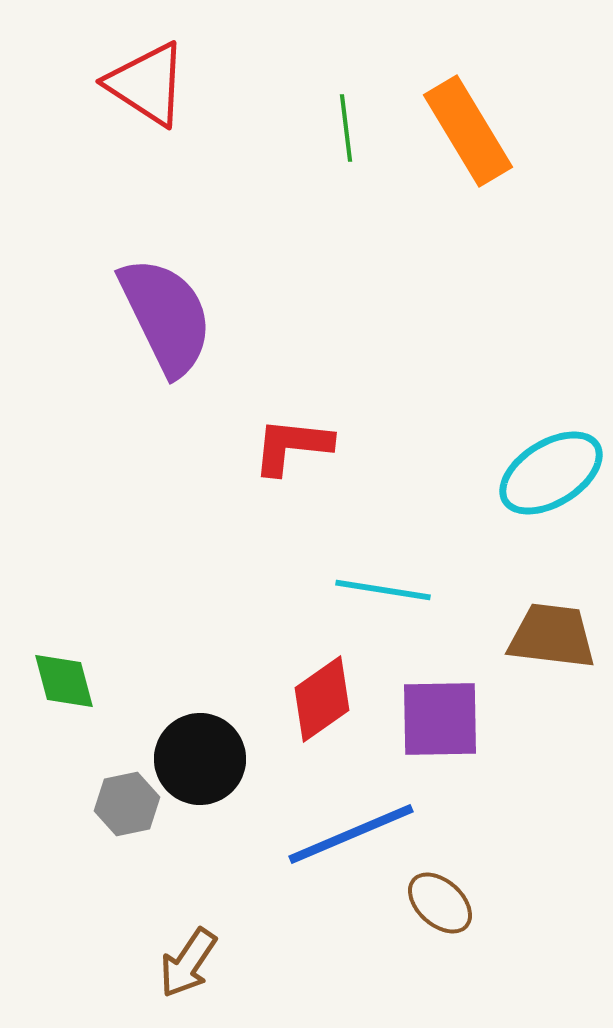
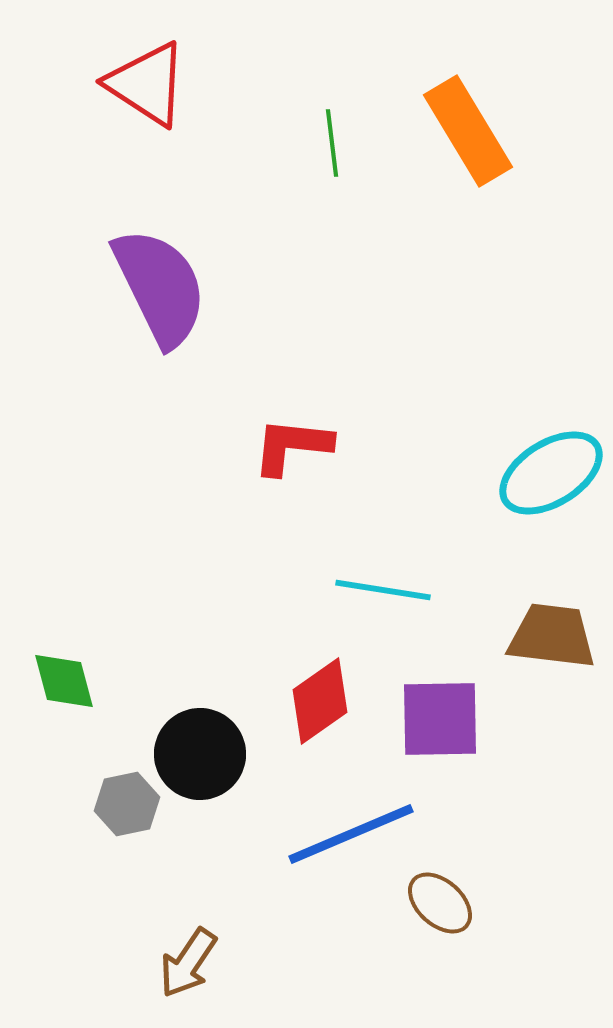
green line: moved 14 px left, 15 px down
purple semicircle: moved 6 px left, 29 px up
red diamond: moved 2 px left, 2 px down
black circle: moved 5 px up
